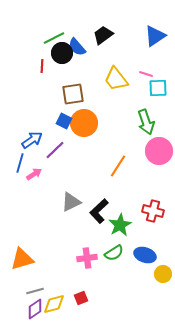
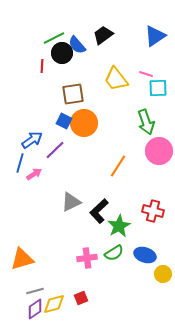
blue semicircle: moved 2 px up
green star: moved 1 px left, 1 px down
